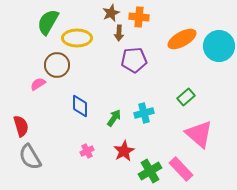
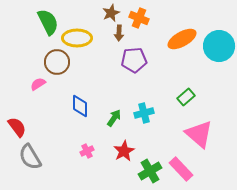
orange cross: moved 1 px down; rotated 18 degrees clockwise
green semicircle: rotated 124 degrees clockwise
brown circle: moved 3 px up
red semicircle: moved 4 px left, 1 px down; rotated 20 degrees counterclockwise
